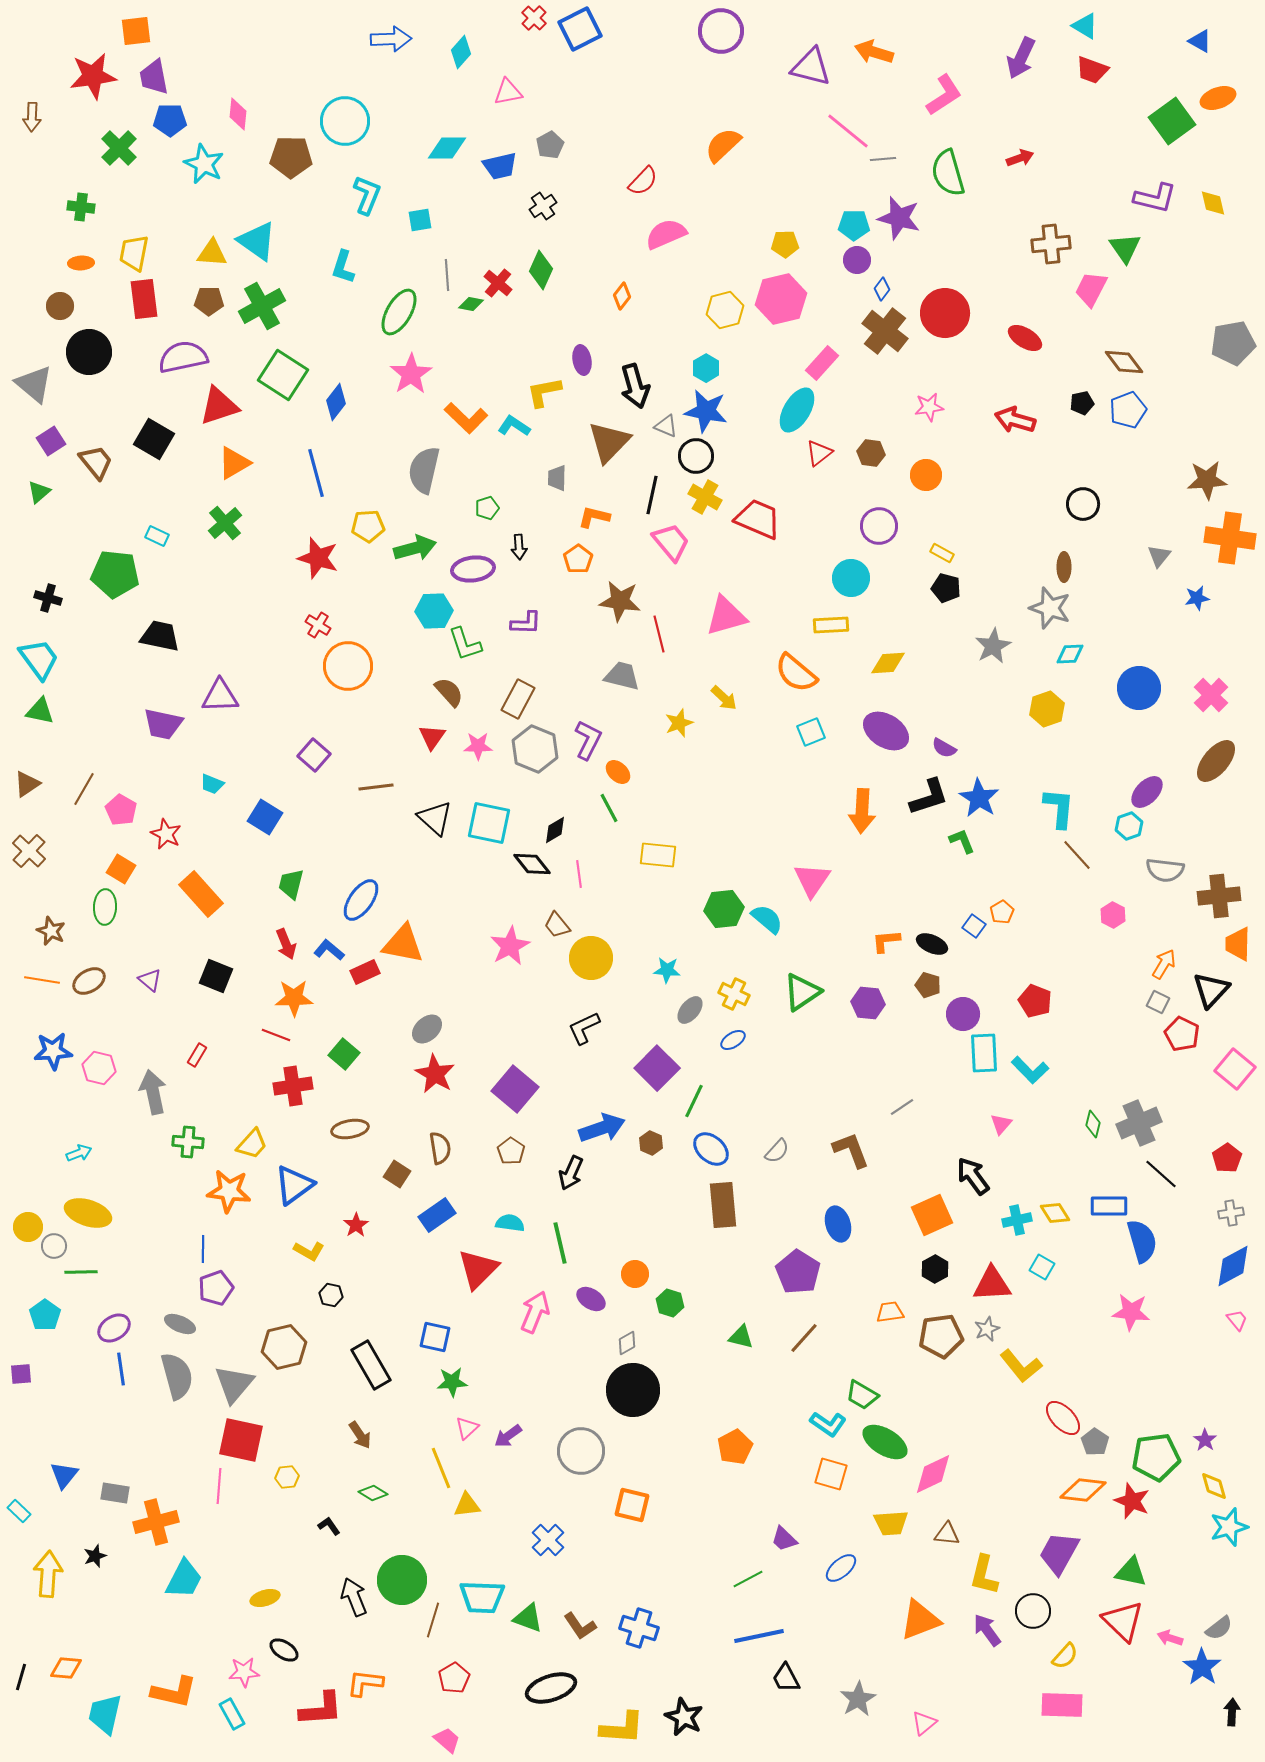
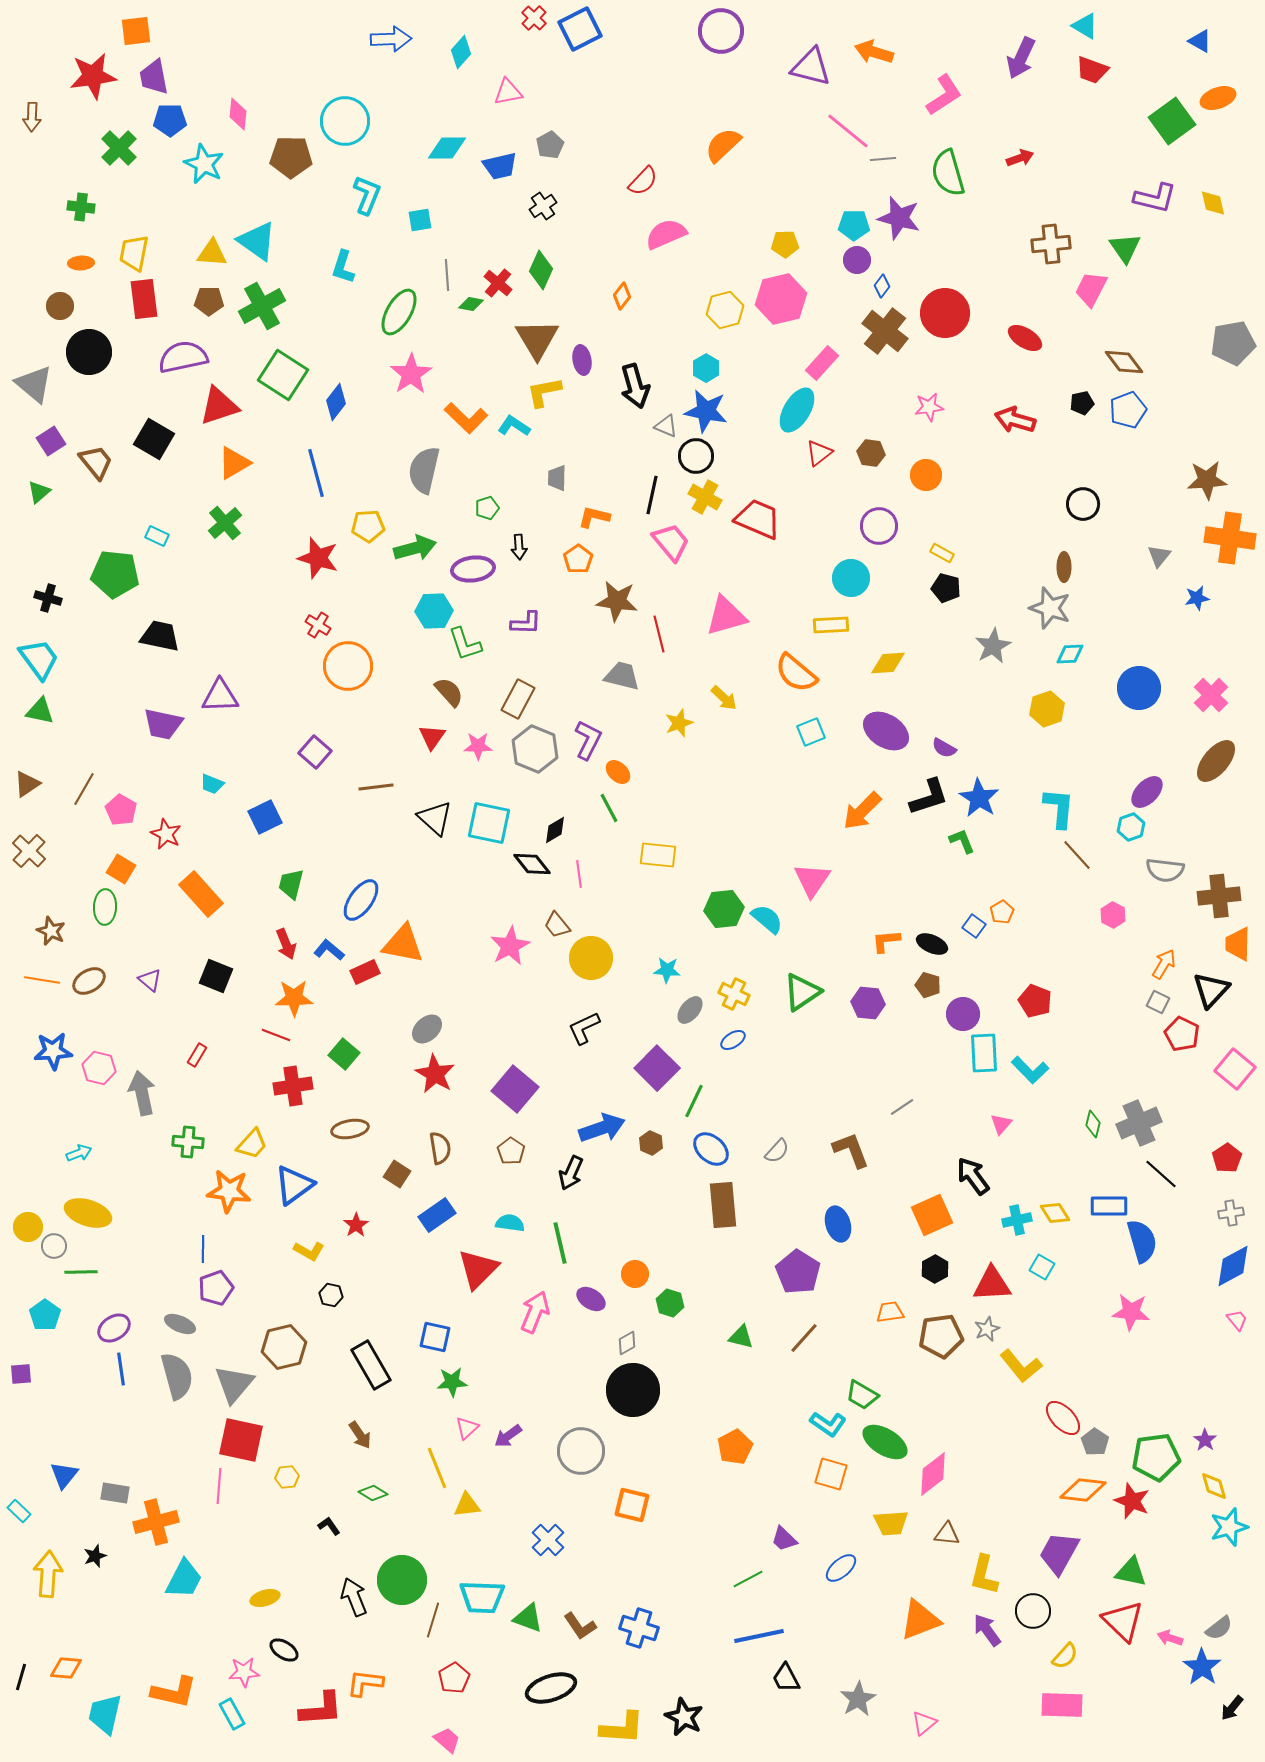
blue diamond at (882, 289): moved 3 px up
brown triangle at (609, 442): moved 72 px left, 103 px up; rotated 15 degrees counterclockwise
brown star at (620, 601): moved 3 px left
purple square at (314, 755): moved 1 px right, 3 px up
orange arrow at (862, 811): rotated 42 degrees clockwise
blue square at (265, 817): rotated 32 degrees clockwise
cyan hexagon at (1129, 826): moved 2 px right, 1 px down
gray arrow at (153, 1092): moved 11 px left, 1 px down
yellow line at (441, 1468): moved 4 px left
pink diamond at (933, 1474): rotated 12 degrees counterclockwise
black arrow at (1232, 1712): moved 4 px up; rotated 144 degrees counterclockwise
